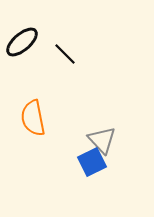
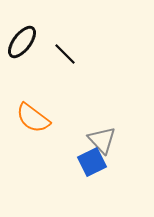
black ellipse: rotated 12 degrees counterclockwise
orange semicircle: rotated 42 degrees counterclockwise
